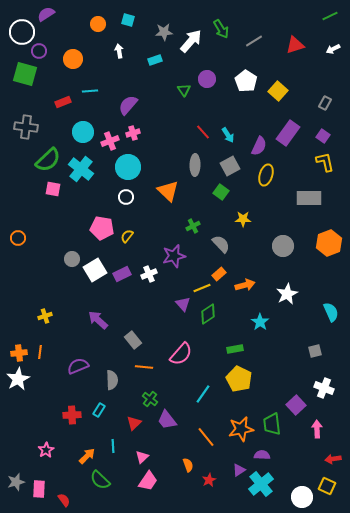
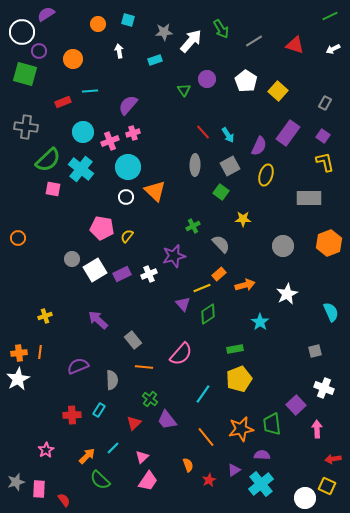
red triangle at (295, 45): rotated 36 degrees clockwise
orange triangle at (168, 191): moved 13 px left
yellow pentagon at (239, 379): rotated 25 degrees clockwise
cyan line at (113, 446): moved 2 px down; rotated 48 degrees clockwise
purple triangle at (239, 470): moved 5 px left
white circle at (302, 497): moved 3 px right, 1 px down
